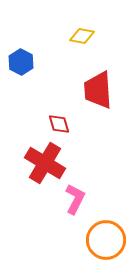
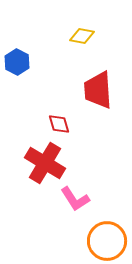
blue hexagon: moved 4 px left
pink L-shape: rotated 120 degrees clockwise
orange circle: moved 1 px right, 1 px down
